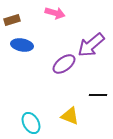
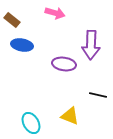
brown rectangle: rotated 56 degrees clockwise
purple arrow: rotated 48 degrees counterclockwise
purple ellipse: rotated 45 degrees clockwise
black line: rotated 12 degrees clockwise
